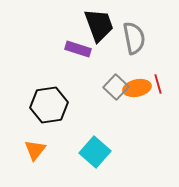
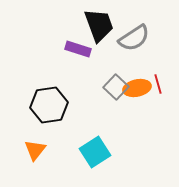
gray semicircle: rotated 68 degrees clockwise
cyan square: rotated 16 degrees clockwise
